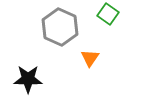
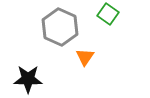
orange triangle: moved 5 px left, 1 px up
